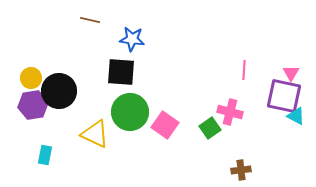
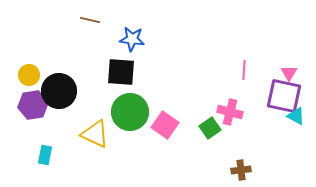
pink triangle: moved 2 px left
yellow circle: moved 2 px left, 3 px up
